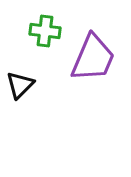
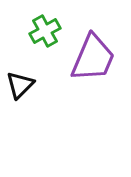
green cross: rotated 36 degrees counterclockwise
